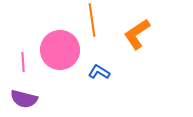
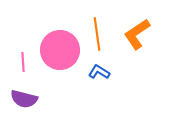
orange line: moved 5 px right, 14 px down
